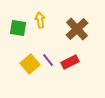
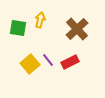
yellow arrow: rotated 21 degrees clockwise
